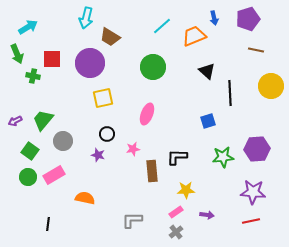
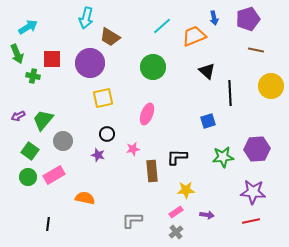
purple arrow at (15, 121): moved 3 px right, 5 px up
